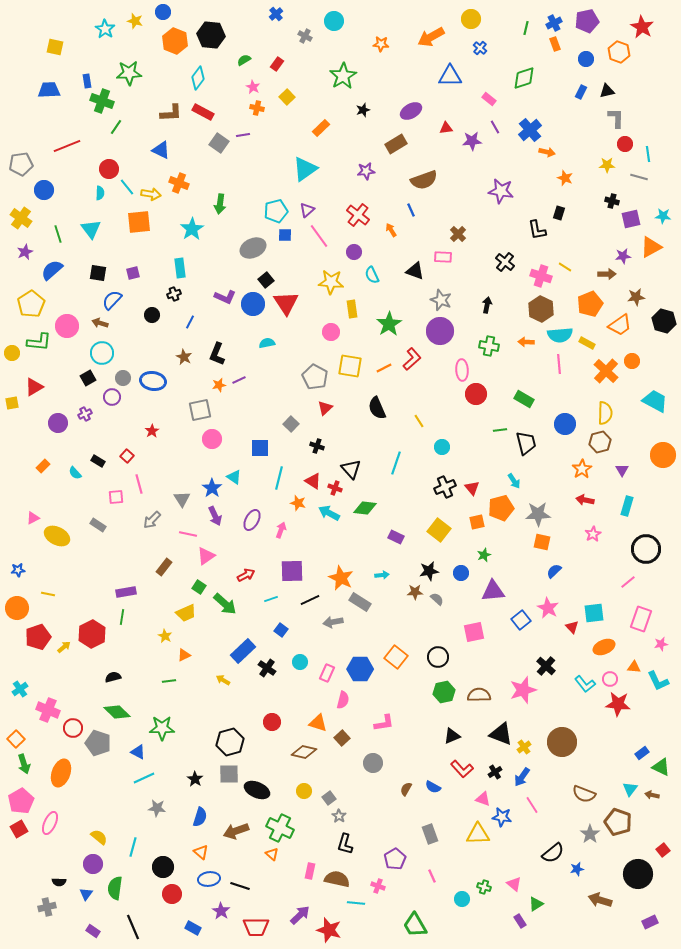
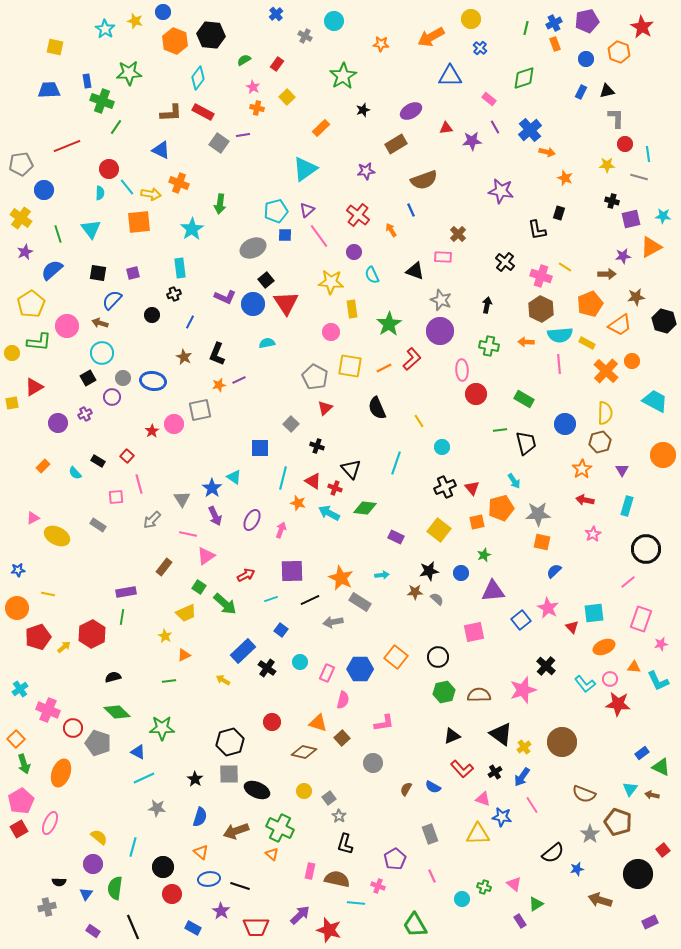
pink circle at (212, 439): moved 38 px left, 15 px up
cyan line at (279, 478): moved 4 px right
black triangle at (501, 734): rotated 15 degrees clockwise
